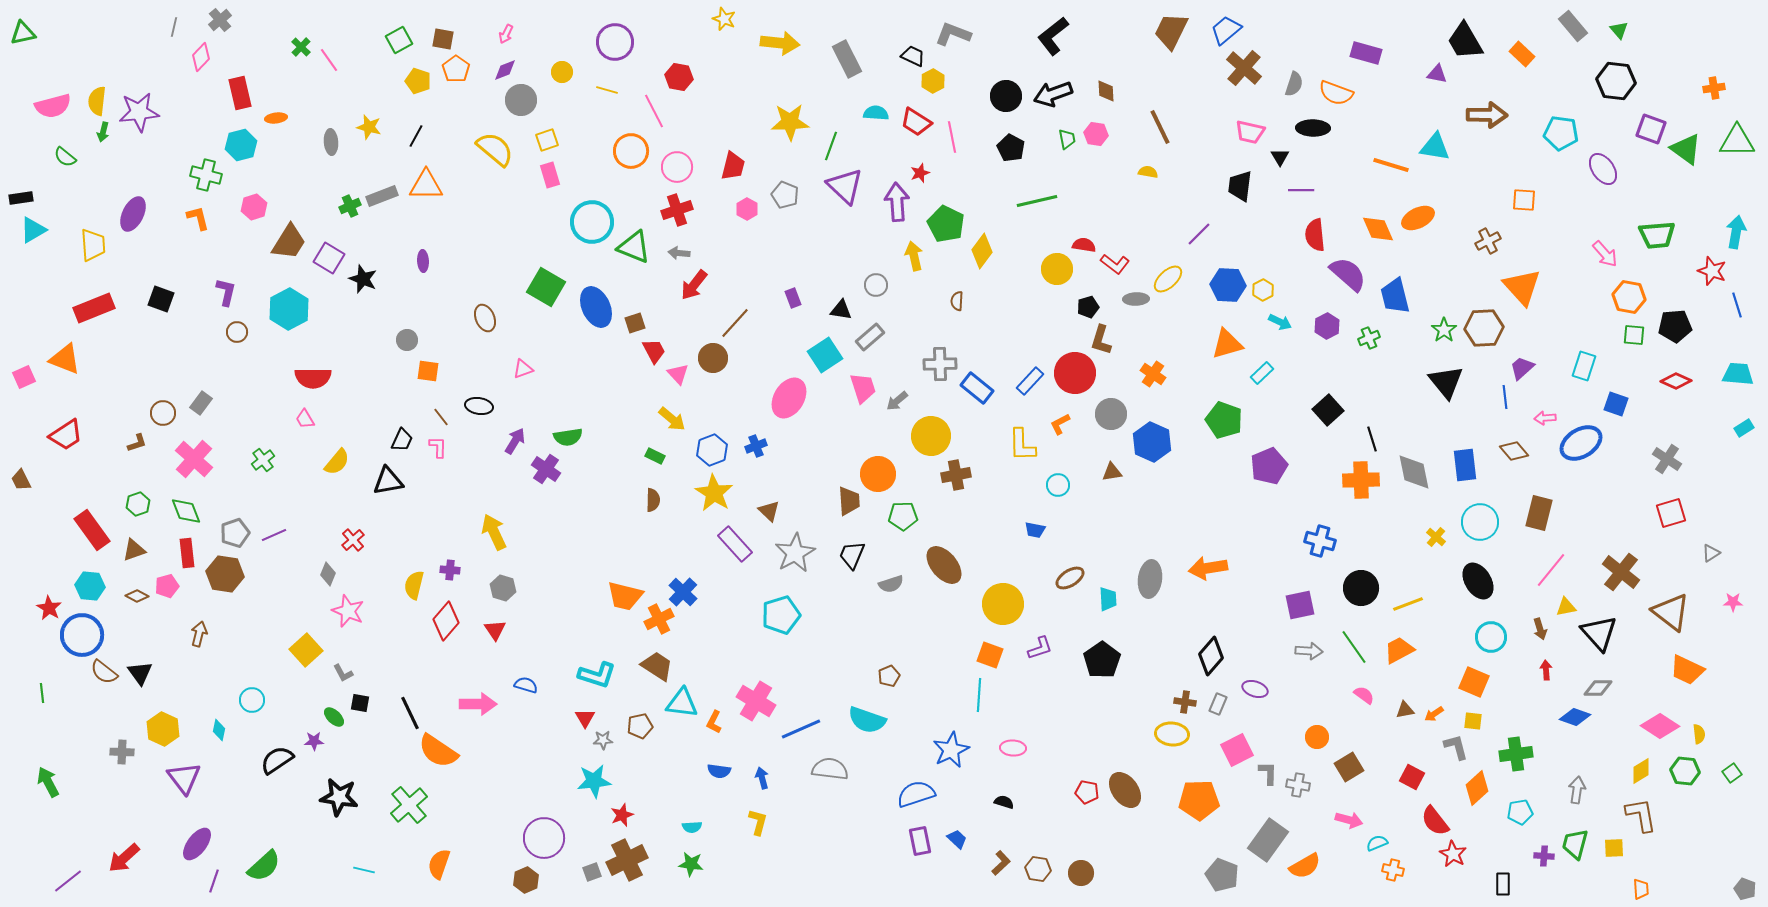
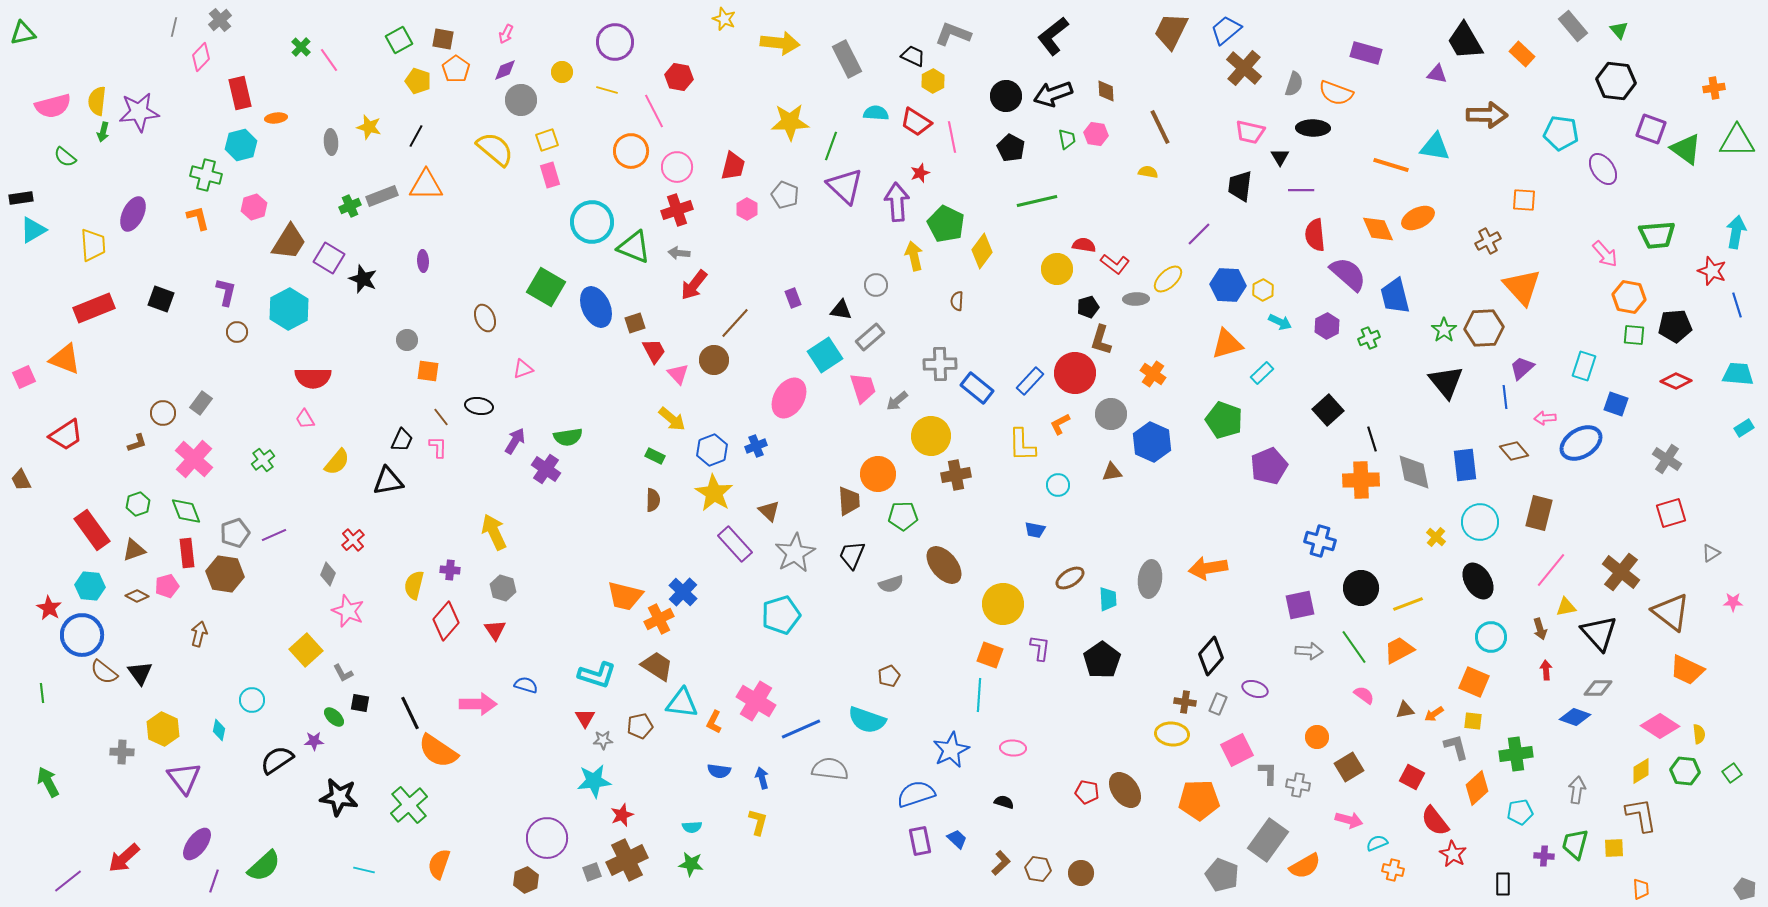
brown circle at (713, 358): moved 1 px right, 2 px down
purple L-shape at (1040, 648): rotated 64 degrees counterclockwise
purple circle at (544, 838): moved 3 px right
